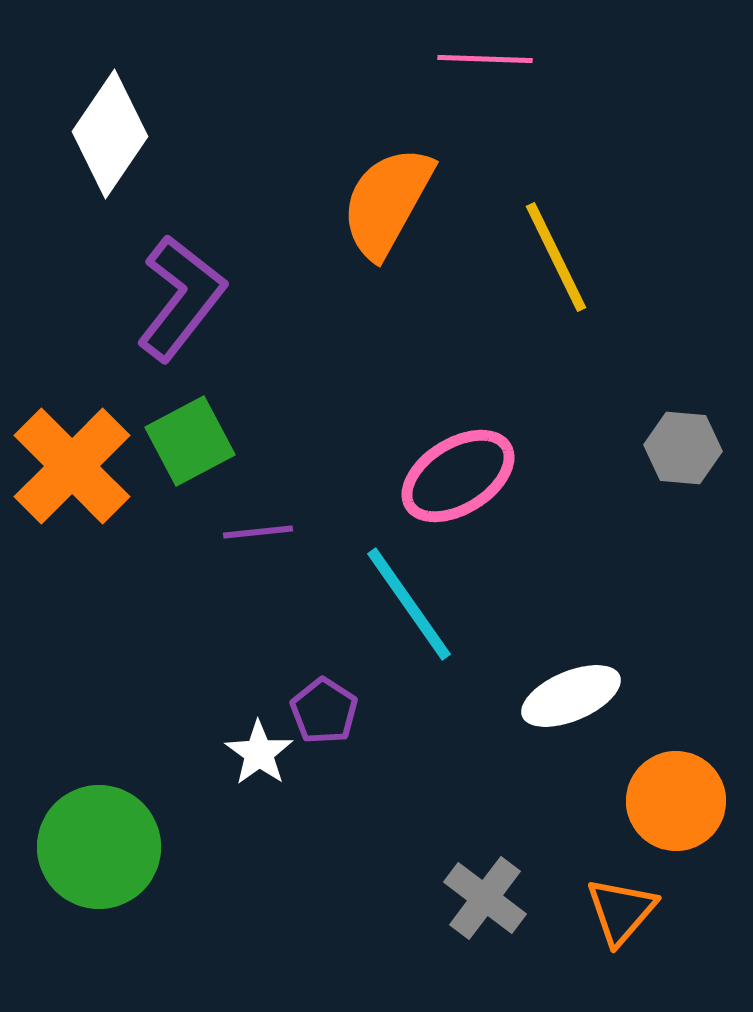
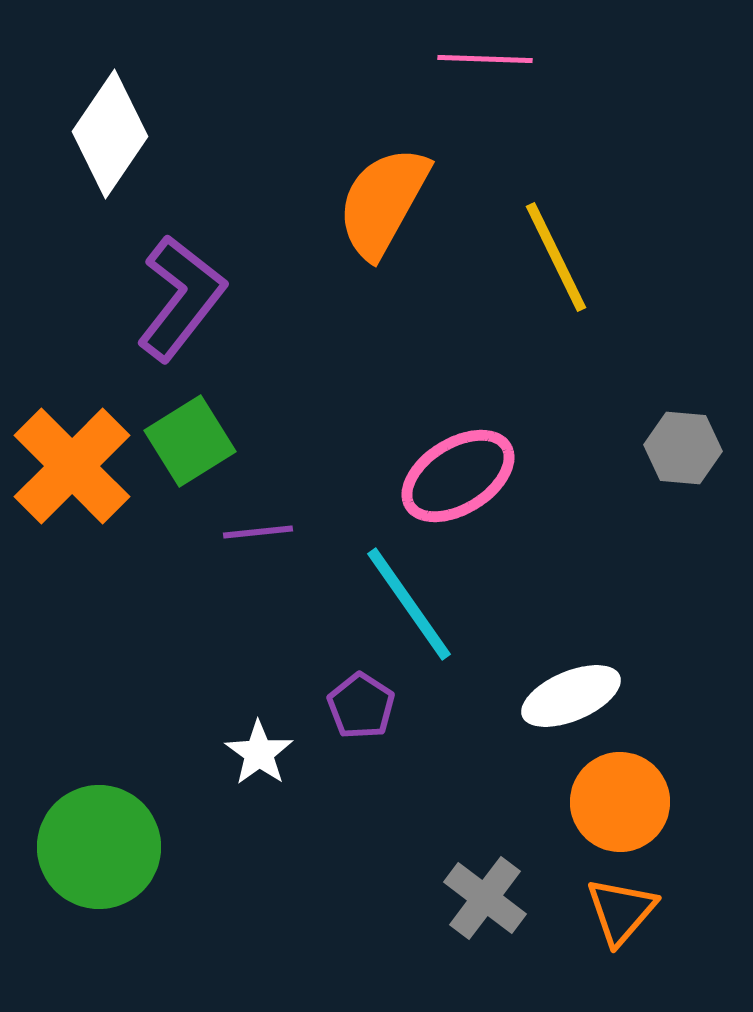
orange semicircle: moved 4 px left
green square: rotated 4 degrees counterclockwise
purple pentagon: moved 37 px right, 5 px up
orange circle: moved 56 px left, 1 px down
